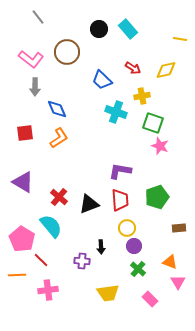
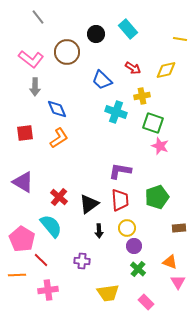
black circle: moved 3 px left, 5 px down
black triangle: rotated 15 degrees counterclockwise
black arrow: moved 2 px left, 16 px up
pink rectangle: moved 4 px left, 3 px down
